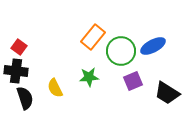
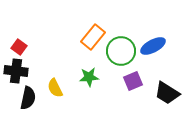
black semicircle: moved 3 px right; rotated 30 degrees clockwise
